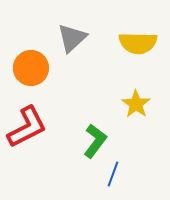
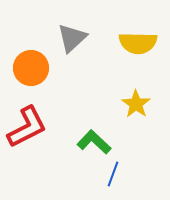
green L-shape: moved 1 px left, 1 px down; rotated 84 degrees counterclockwise
